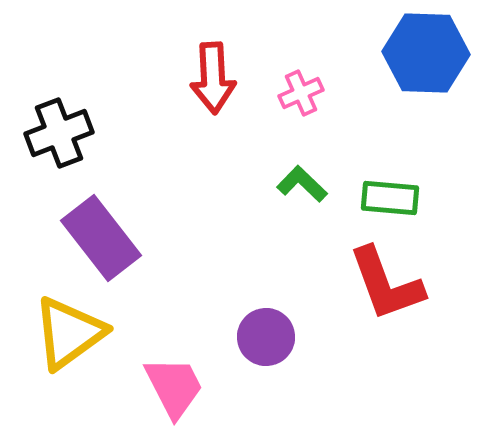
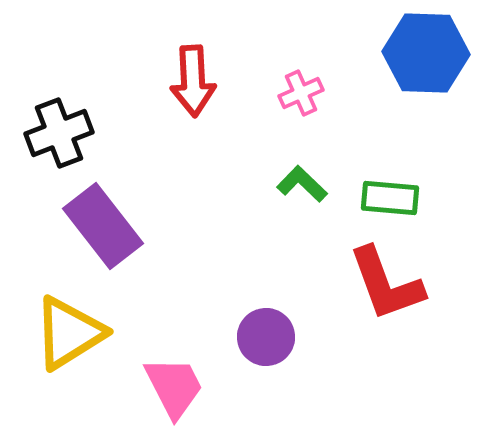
red arrow: moved 20 px left, 3 px down
purple rectangle: moved 2 px right, 12 px up
yellow triangle: rotated 4 degrees clockwise
